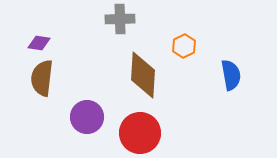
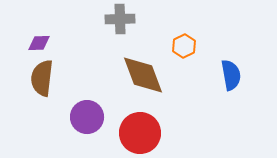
purple diamond: rotated 10 degrees counterclockwise
brown diamond: rotated 24 degrees counterclockwise
